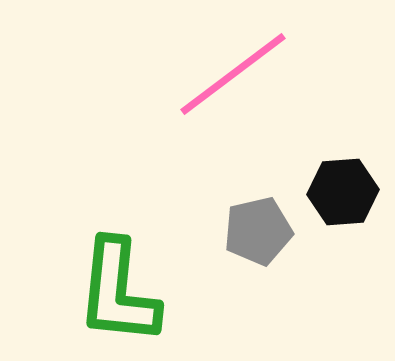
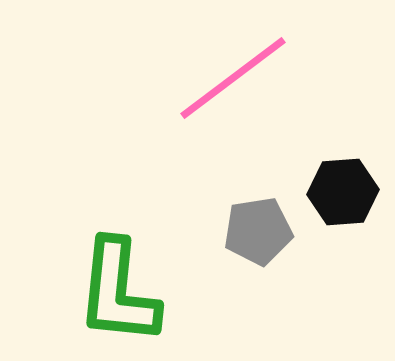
pink line: moved 4 px down
gray pentagon: rotated 4 degrees clockwise
